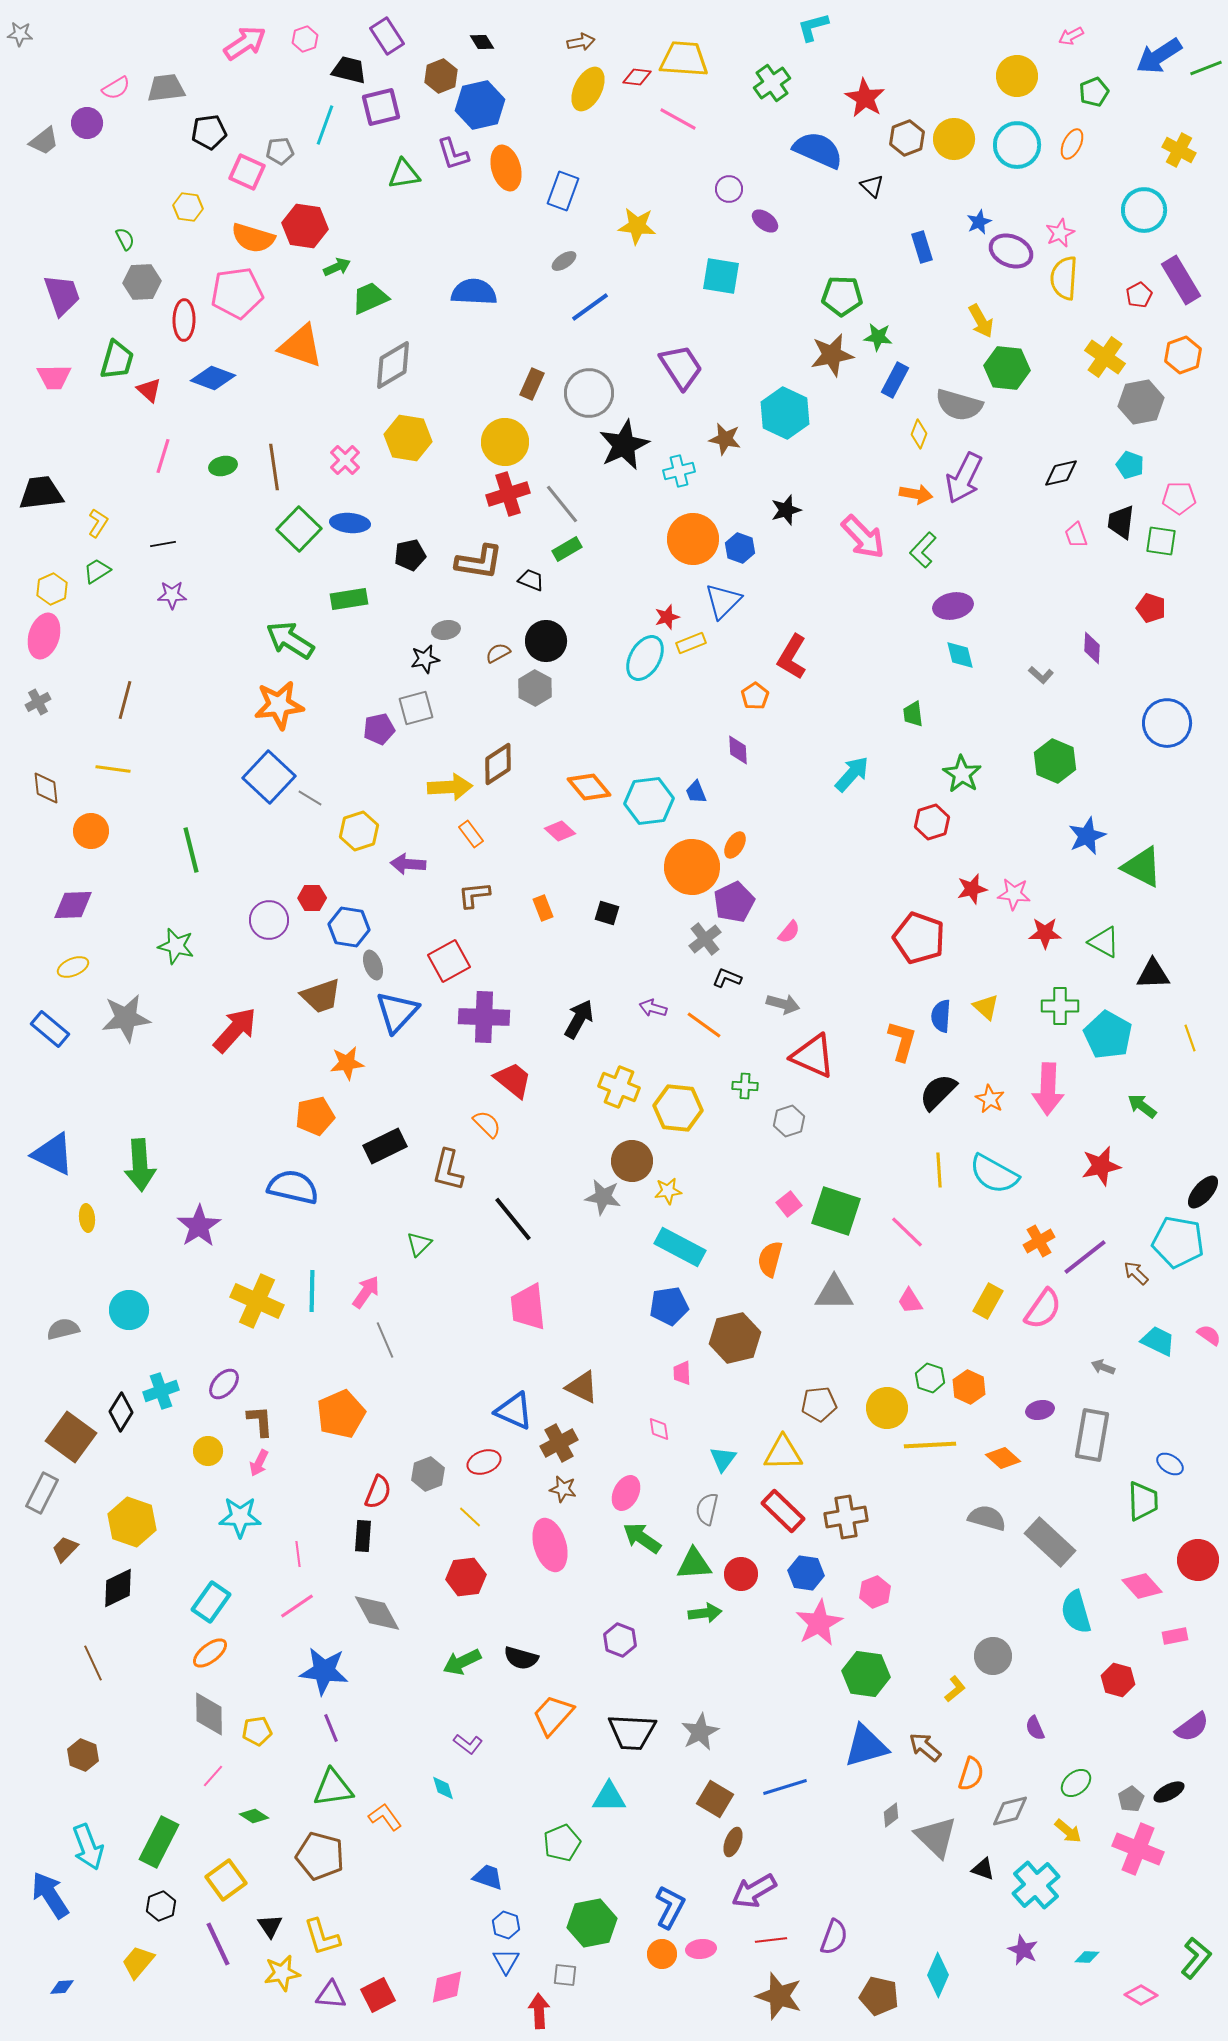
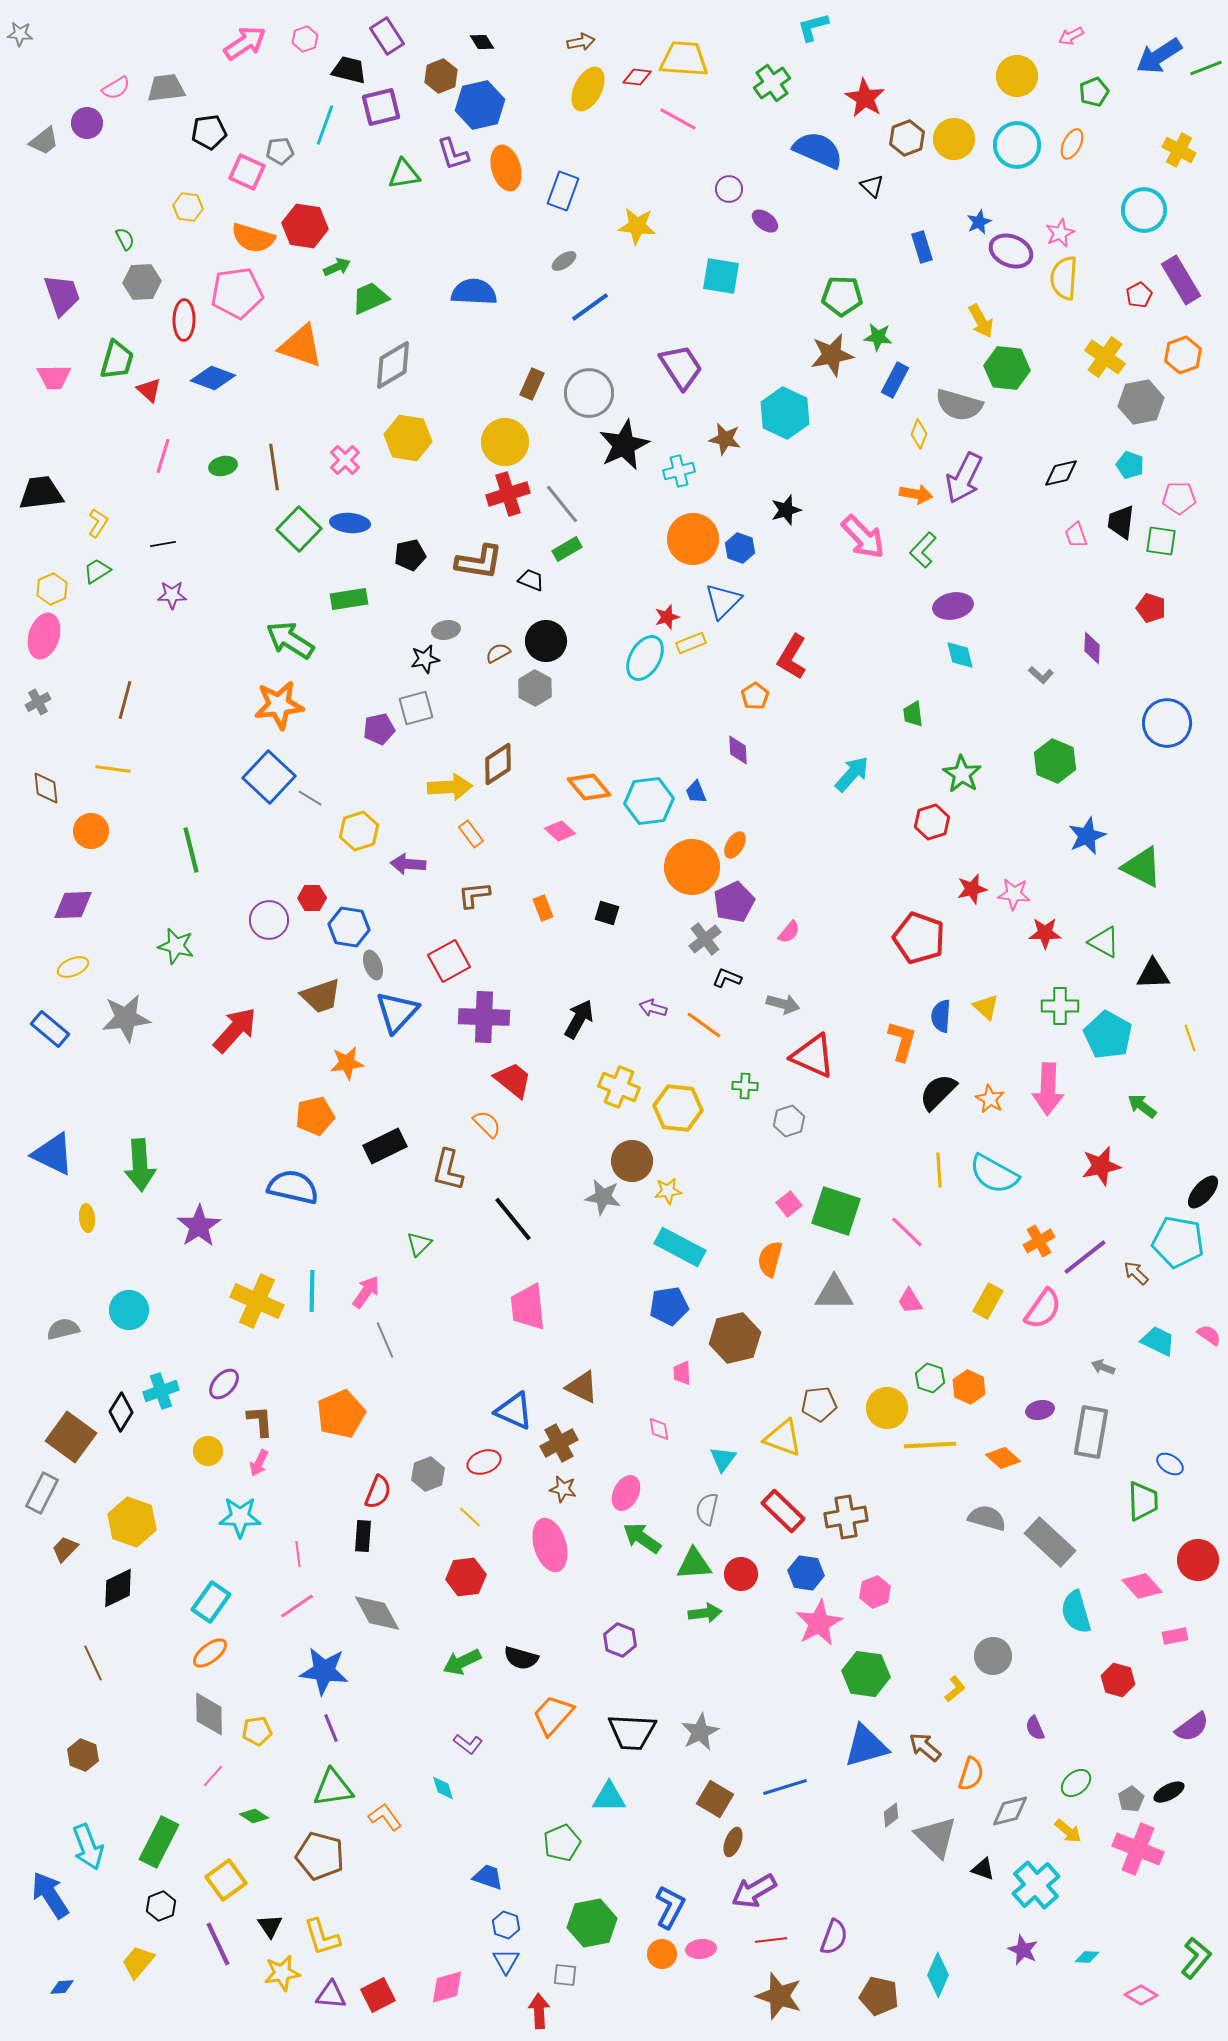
gray rectangle at (1092, 1435): moved 1 px left, 3 px up
yellow triangle at (783, 1453): moved 15 px up; rotated 21 degrees clockwise
